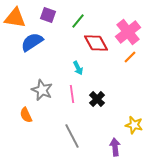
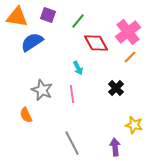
orange triangle: moved 2 px right, 1 px up
black cross: moved 19 px right, 11 px up
gray line: moved 7 px down
